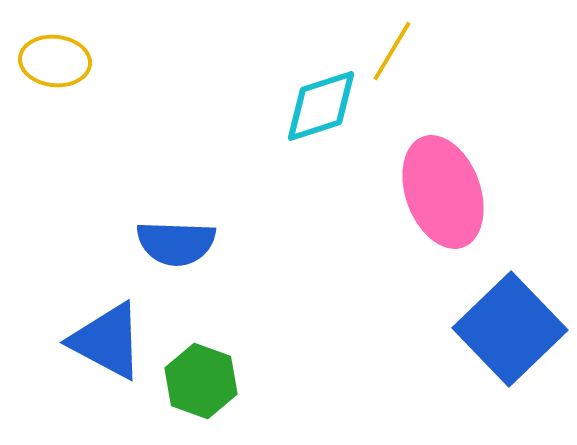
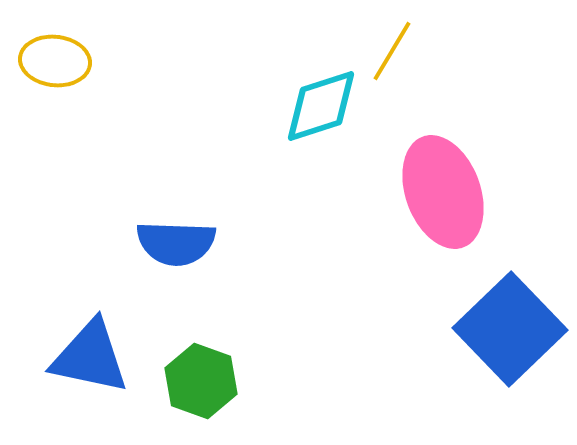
blue triangle: moved 17 px left, 16 px down; rotated 16 degrees counterclockwise
